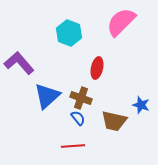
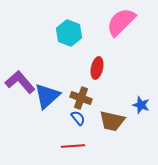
purple L-shape: moved 1 px right, 19 px down
brown trapezoid: moved 2 px left
